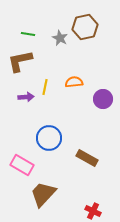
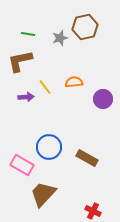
gray star: rotated 28 degrees clockwise
yellow line: rotated 49 degrees counterclockwise
blue circle: moved 9 px down
